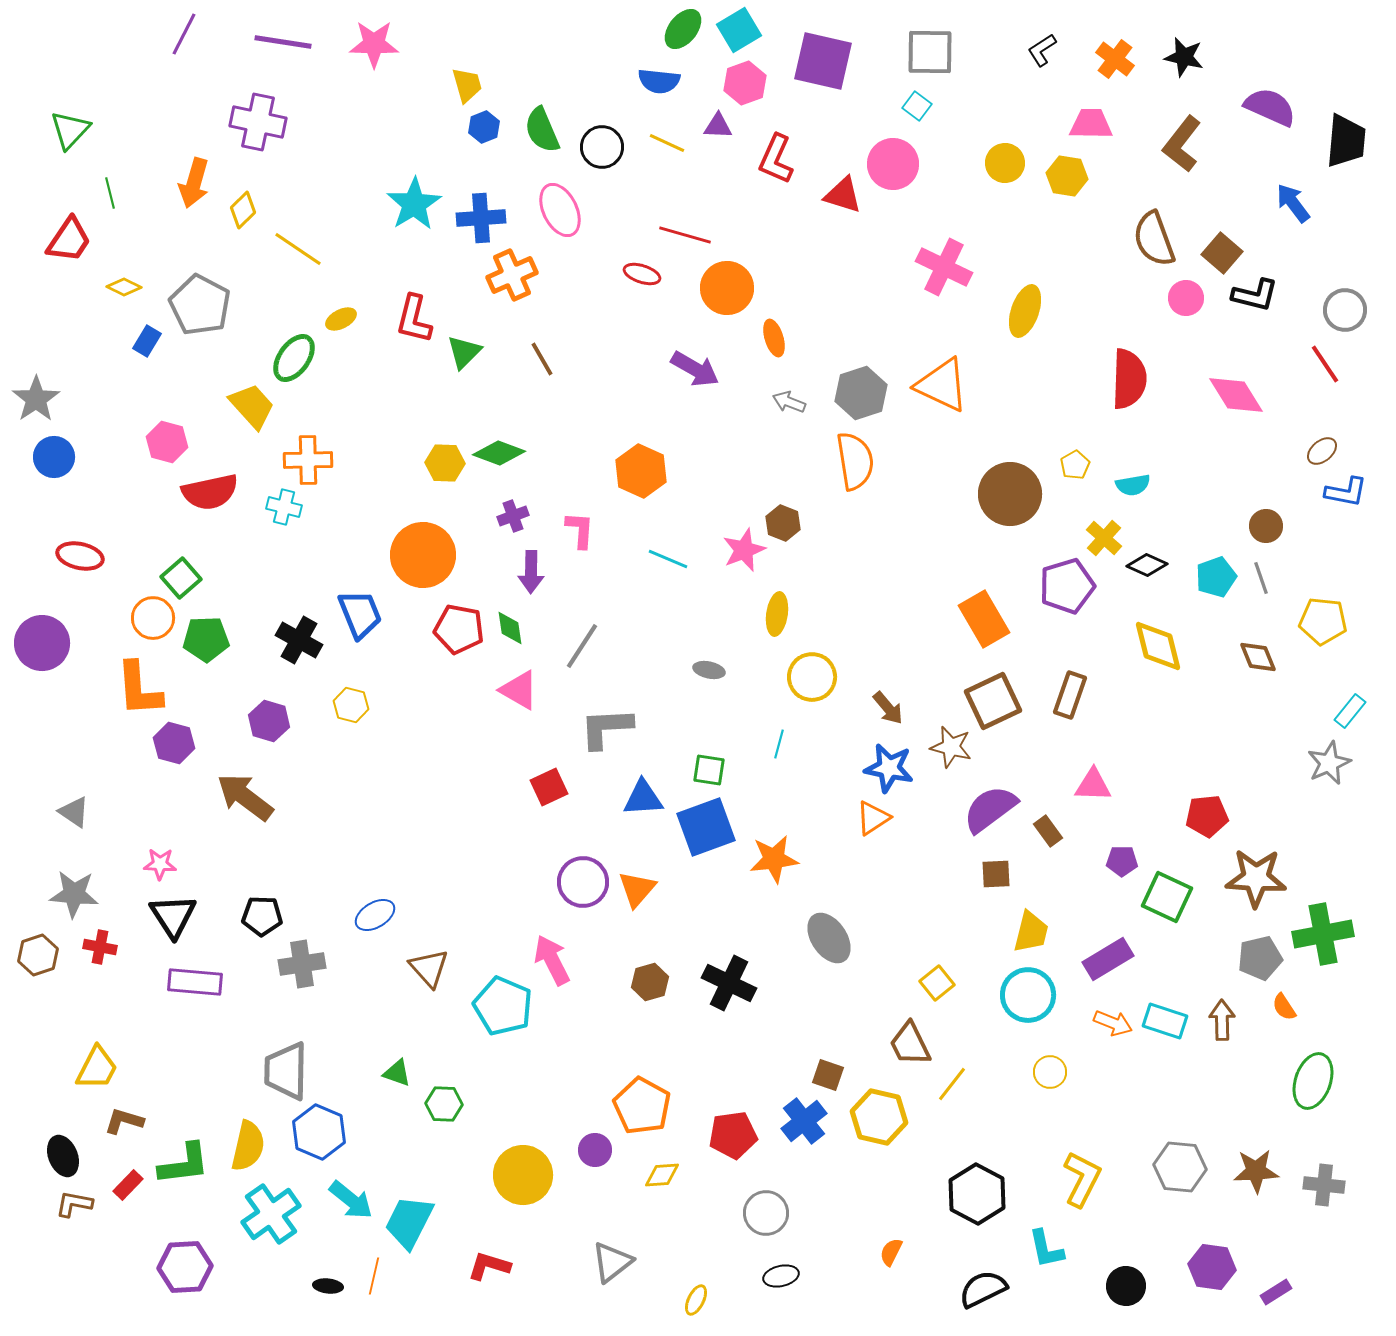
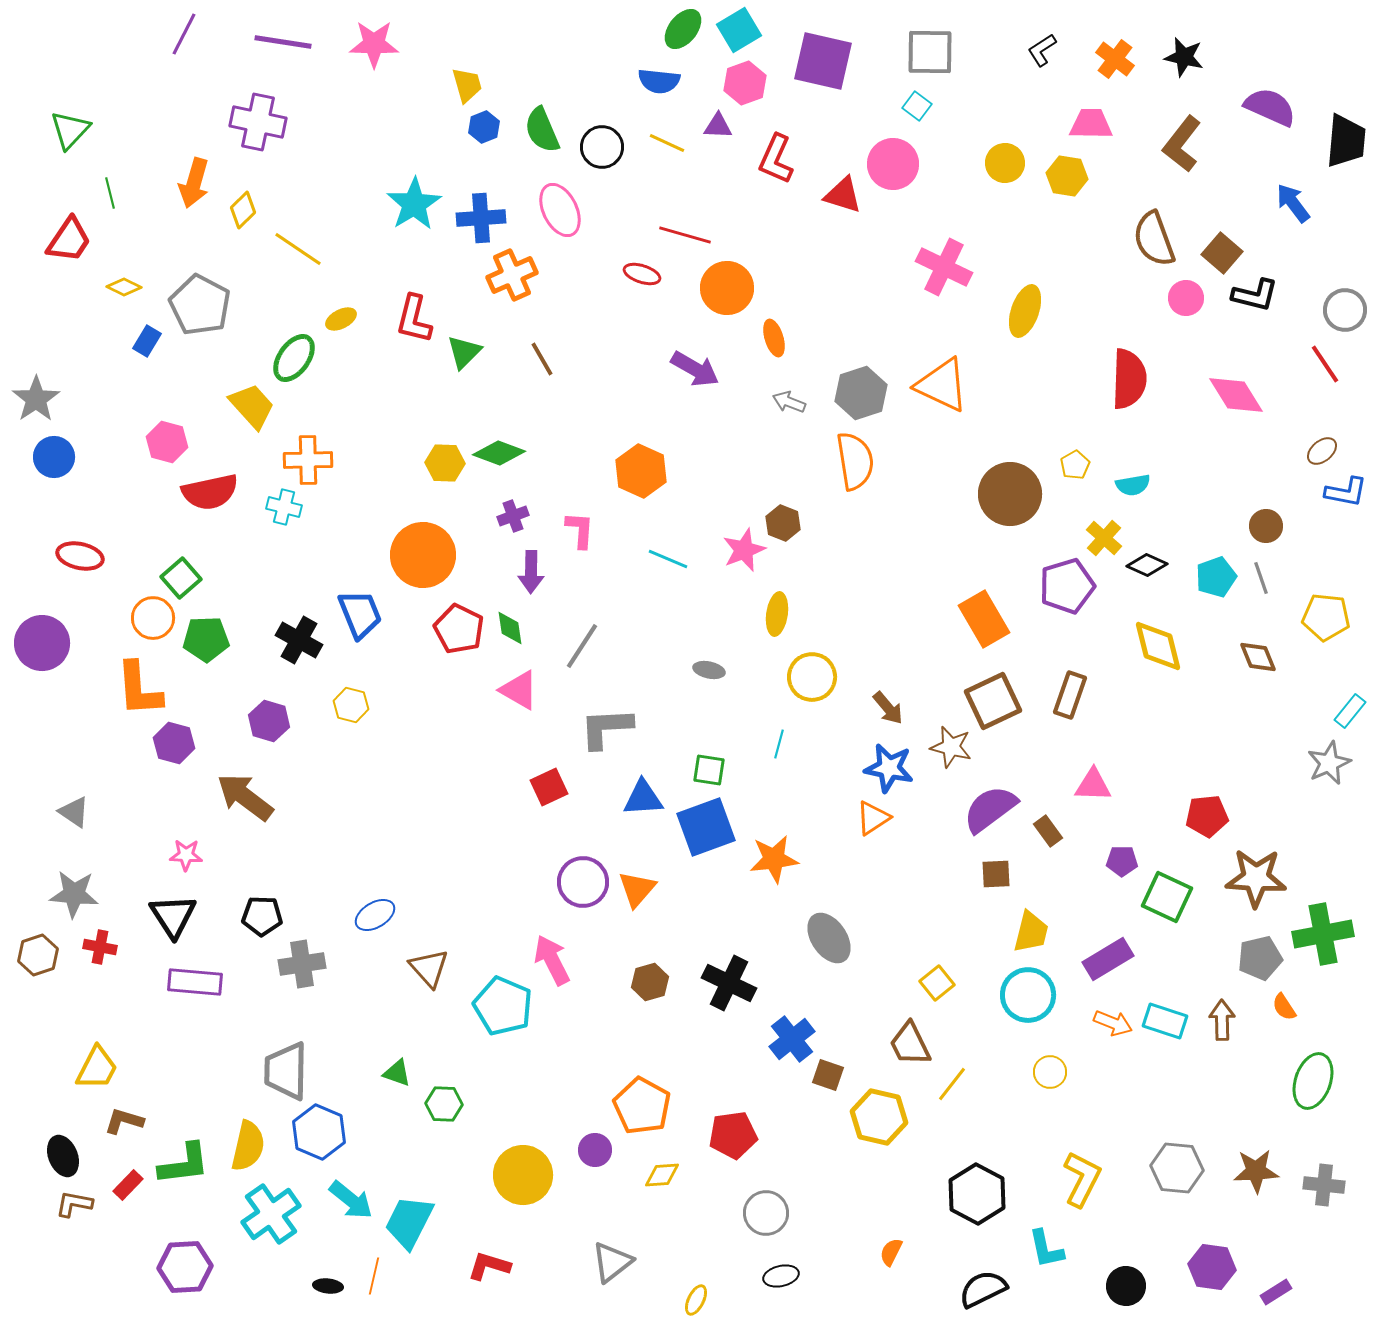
yellow pentagon at (1323, 621): moved 3 px right, 4 px up
red pentagon at (459, 629): rotated 15 degrees clockwise
pink star at (160, 864): moved 26 px right, 9 px up
blue cross at (804, 1121): moved 12 px left, 82 px up
gray hexagon at (1180, 1167): moved 3 px left, 1 px down
